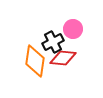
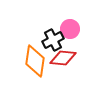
pink circle: moved 3 px left
black cross: moved 2 px up
